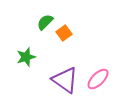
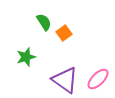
green semicircle: moved 1 px left; rotated 102 degrees clockwise
